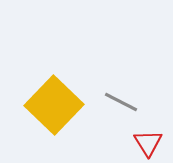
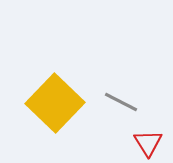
yellow square: moved 1 px right, 2 px up
